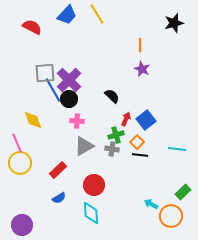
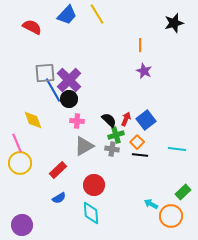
purple star: moved 2 px right, 2 px down
black semicircle: moved 3 px left, 24 px down
